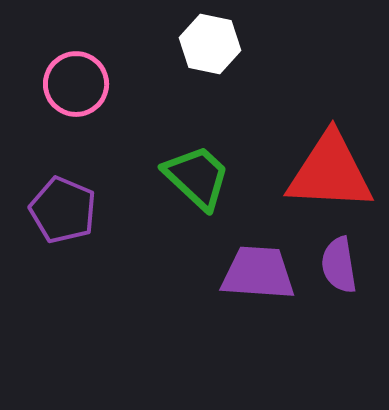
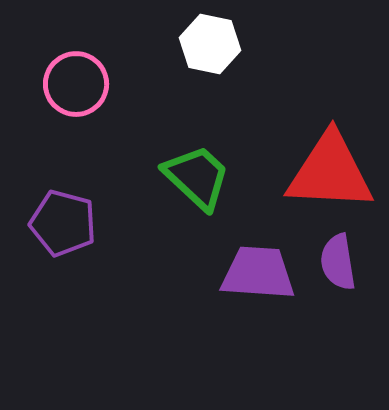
purple pentagon: moved 13 px down; rotated 8 degrees counterclockwise
purple semicircle: moved 1 px left, 3 px up
